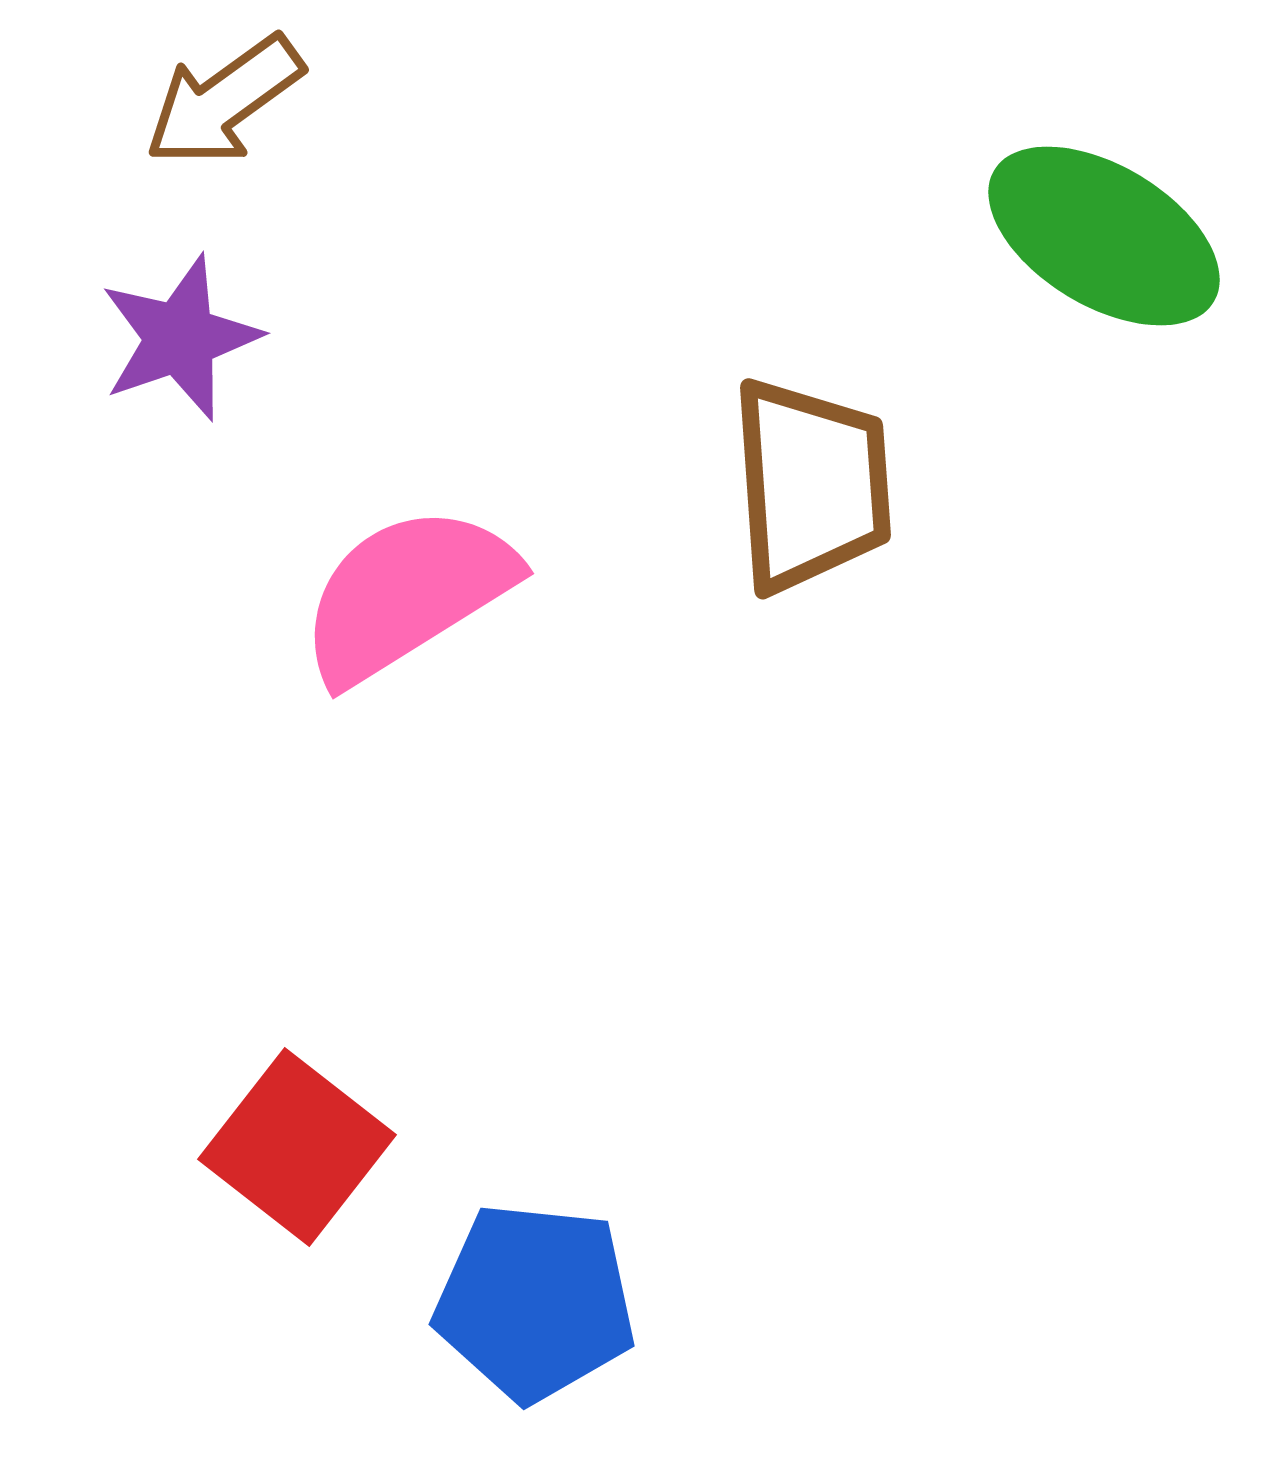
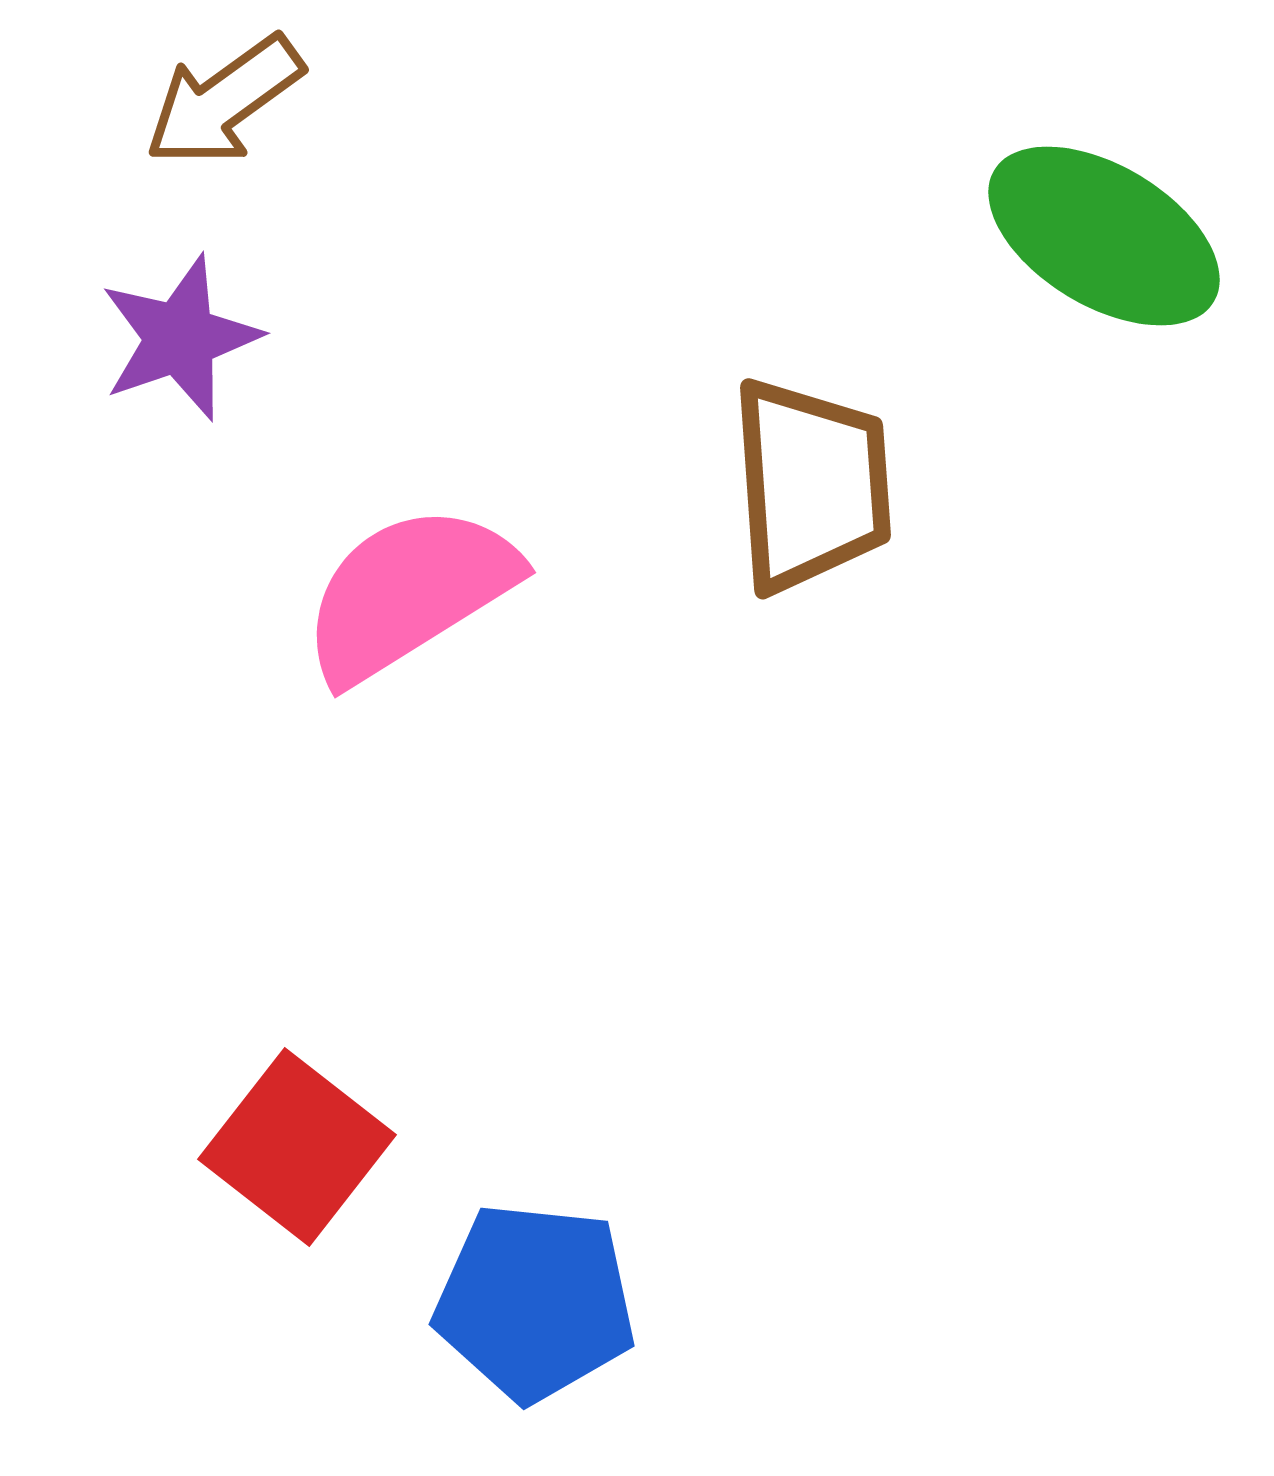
pink semicircle: moved 2 px right, 1 px up
